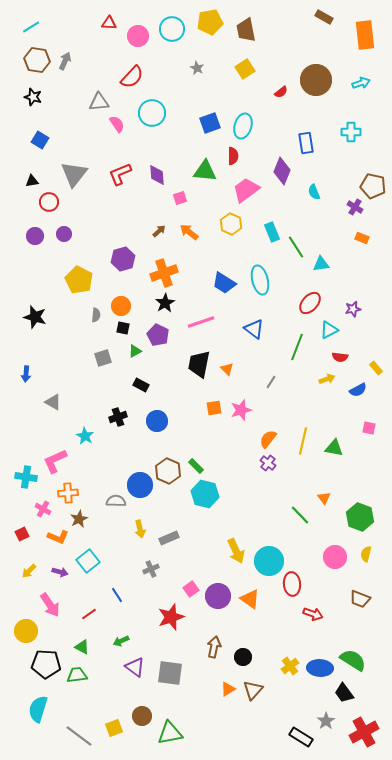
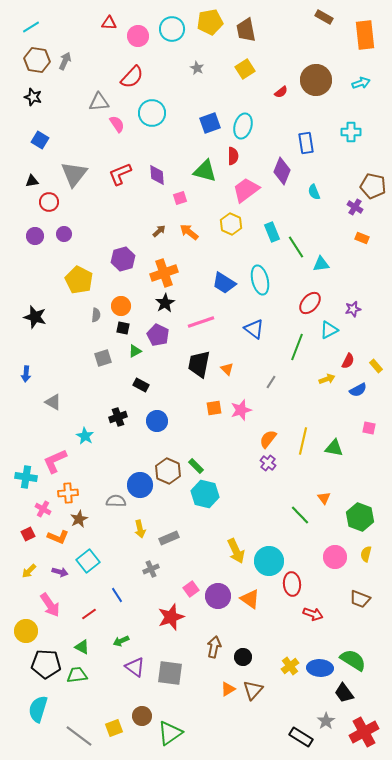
green triangle at (205, 171): rotated 10 degrees clockwise
red semicircle at (340, 357): moved 8 px right, 4 px down; rotated 70 degrees counterclockwise
yellow rectangle at (376, 368): moved 2 px up
red square at (22, 534): moved 6 px right
green triangle at (170, 733): rotated 24 degrees counterclockwise
